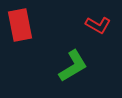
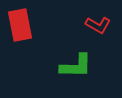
green L-shape: moved 3 px right; rotated 32 degrees clockwise
